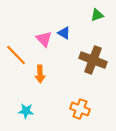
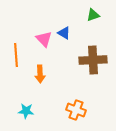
green triangle: moved 4 px left
orange line: rotated 40 degrees clockwise
brown cross: rotated 24 degrees counterclockwise
orange cross: moved 4 px left, 1 px down
